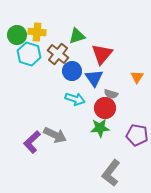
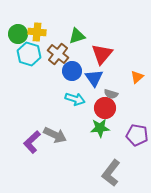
green circle: moved 1 px right, 1 px up
orange triangle: rotated 16 degrees clockwise
